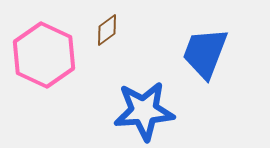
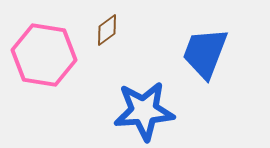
pink hexagon: rotated 16 degrees counterclockwise
